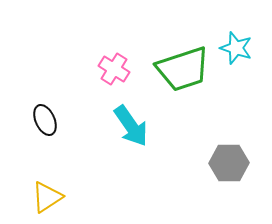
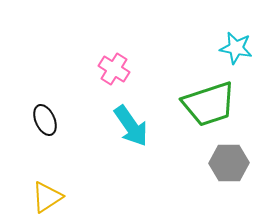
cyan star: rotated 8 degrees counterclockwise
green trapezoid: moved 26 px right, 35 px down
